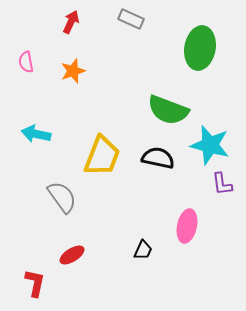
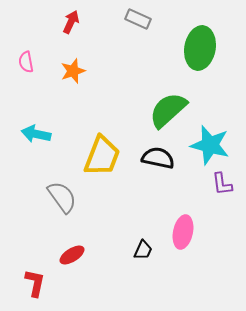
gray rectangle: moved 7 px right
green semicircle: rotated 117 degrees clockwise
pink ellipse: moved 4 px left, 6 px down
